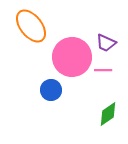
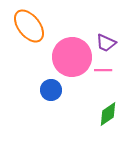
orange ellipse: moved 2 px left
